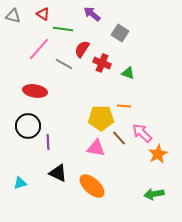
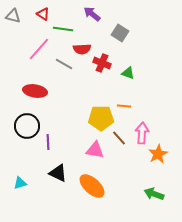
red semicircle: rotated 126 degrees counterclockwise
black circle: moved 1 px left
pink arrow: rotated 50 degrees clockwise
pink triangle: moved 1 px left, 2 px down
green arrow: rotated 30 degrees clockwise
